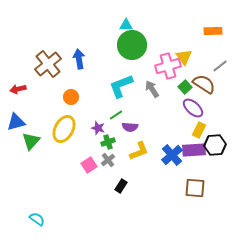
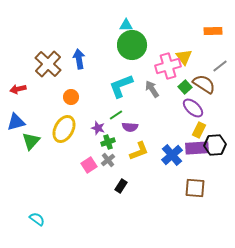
brown cross: rotated 8 degrees counterclockwise
purple rectangle: moved 3 px right, 2 px up
